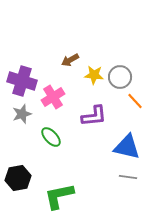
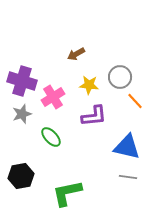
brown arrow: moved 6 px right, 6 px up
yellow star: moved 5 px left, 10 px down
black hexagon: moved 3 px right, 2 px up
green L-shape: moved 8 px right, 3 px up
